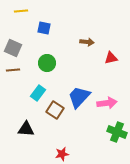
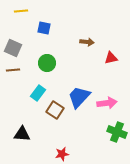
black triangle: moved 4 px left, 5 px down
